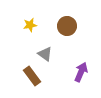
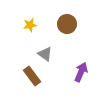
brown circle: moved 2 px up
